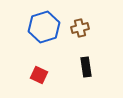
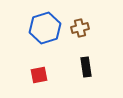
blue hexagon: moved 1 px right, 1 px down
red square: rotated 36 degrees counterclockwise
